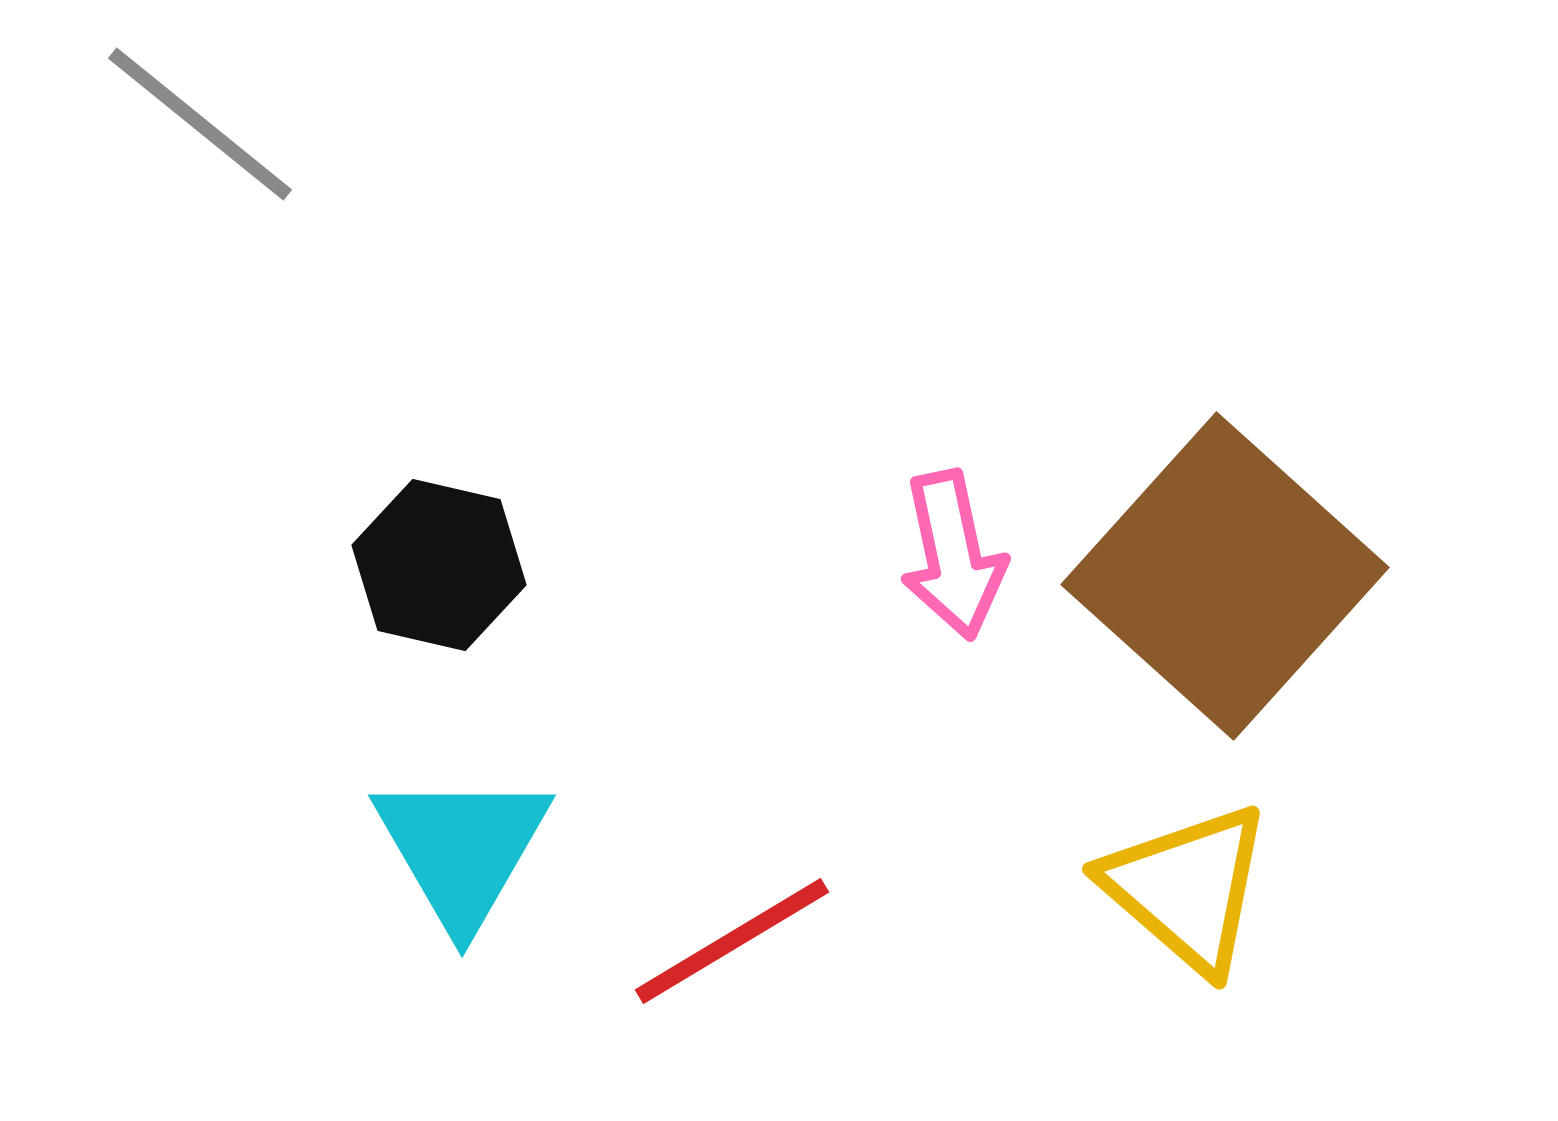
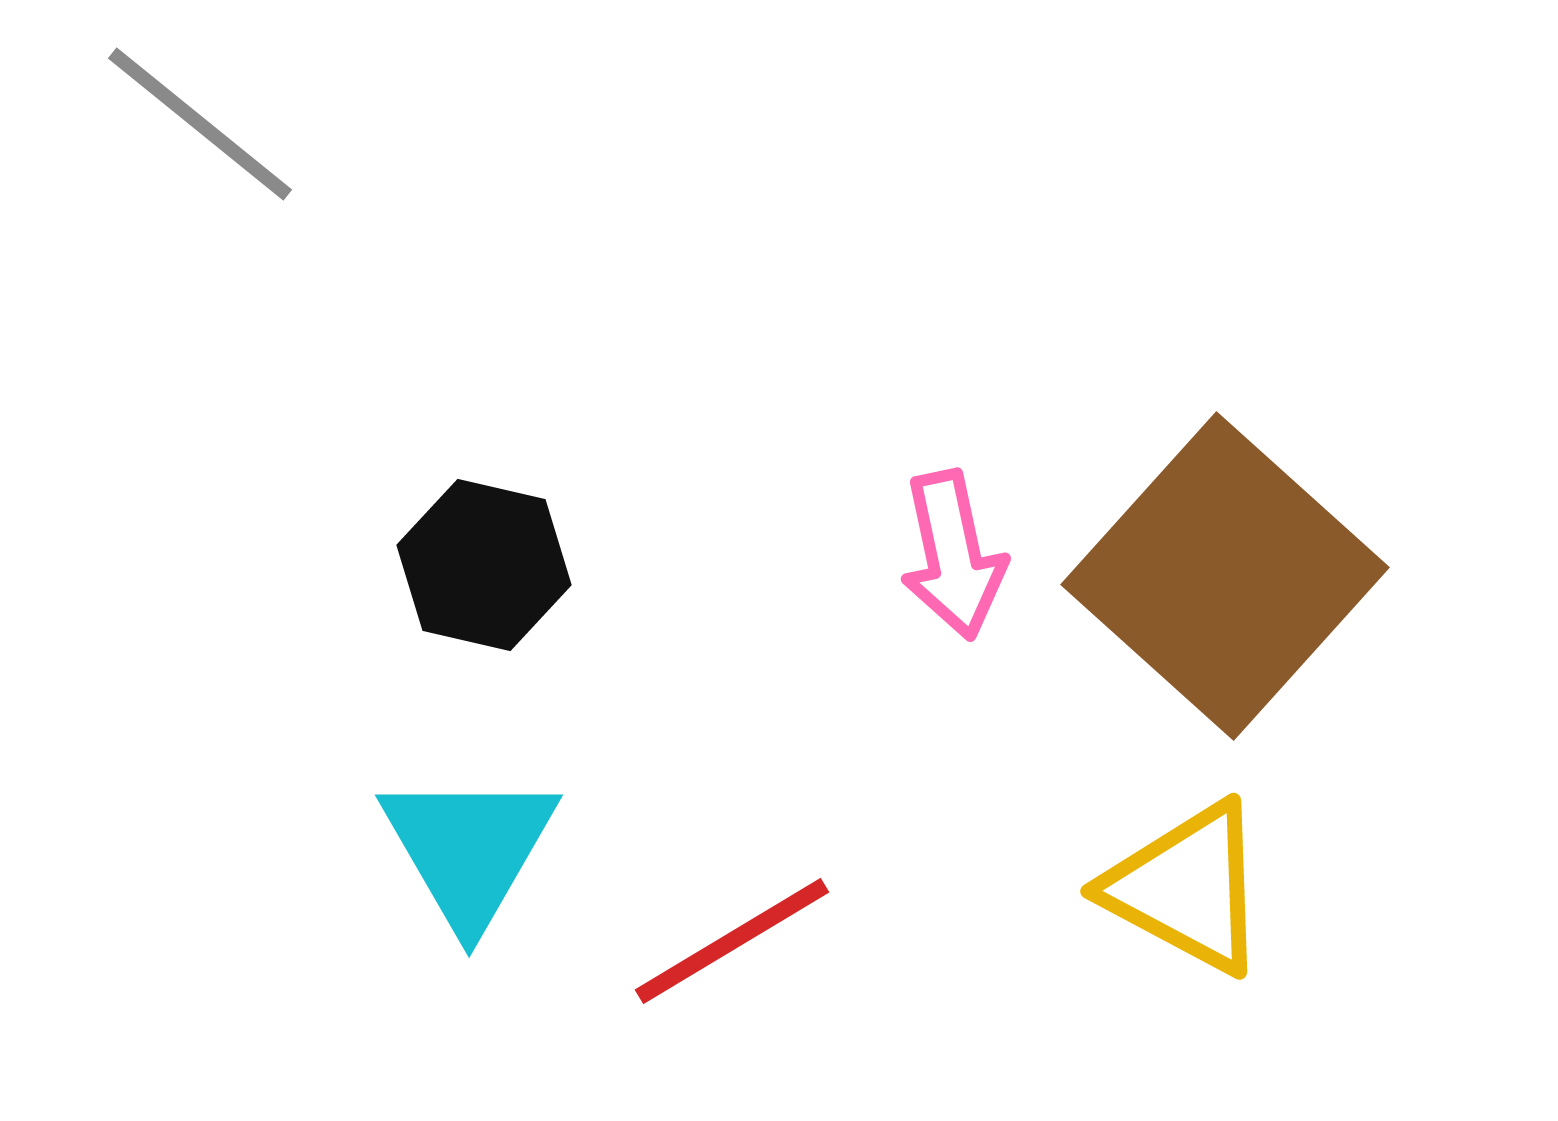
black hexagon: moved 45 px right
cyan triangle: moved 7 px right
yellow triangle: rotated 13 degrees counterclockwise
